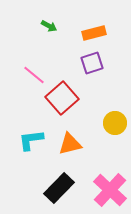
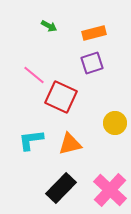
red square: moved 1 px left, 1 px up; rotated 24 degrees counterclockwise
black rectangle: moved 2 px right
